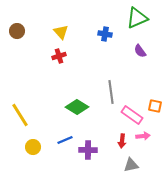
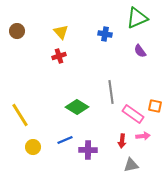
pink rectangle: moved 1 px right, 1 px up
